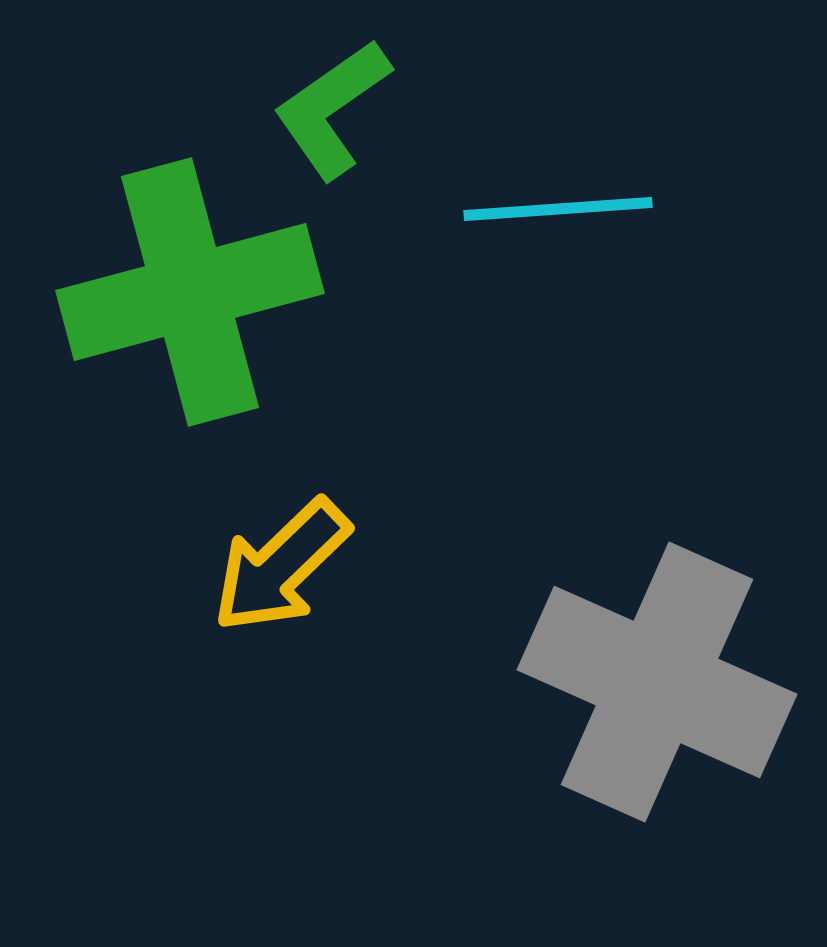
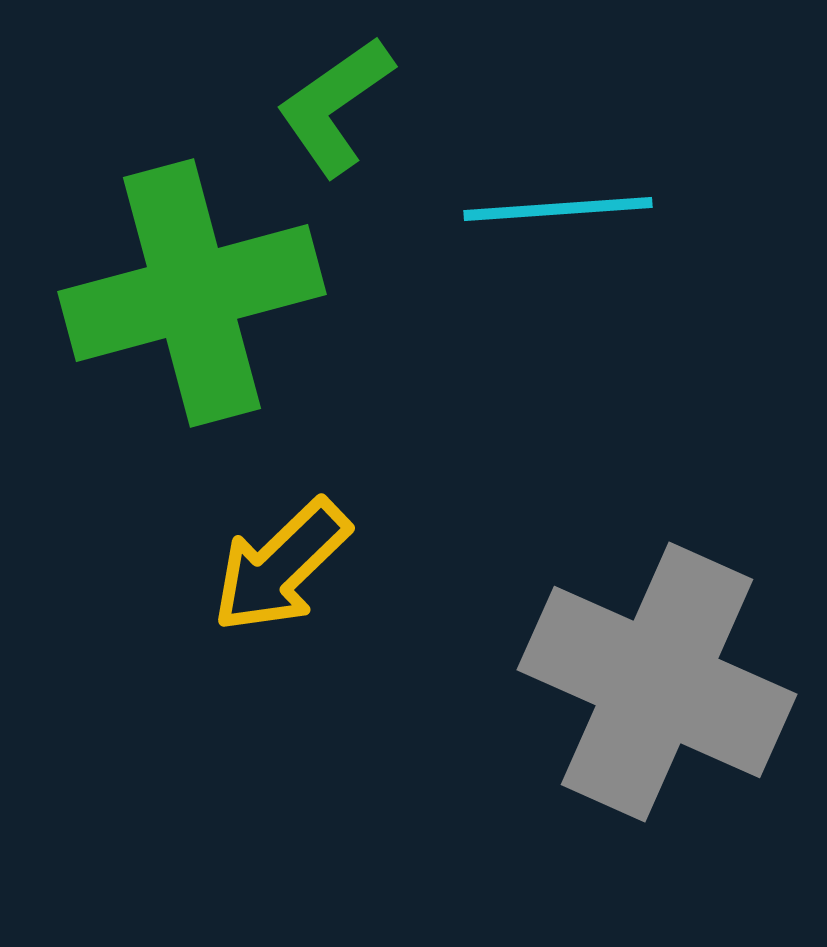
green L-shape: moved 3 px right, 3 px up
green cross: moved 2 px right, 1 px down
